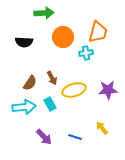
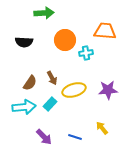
orange trapezoid: moved 7 px right, 1 px up; rotated 100 degrees counterclockwise
orange circle: moved 2 px right, 3 px down
cyan rectangle: rotated 72 degrees clockwise
